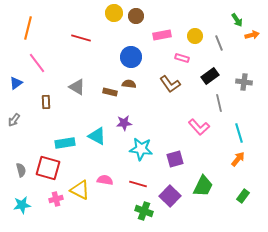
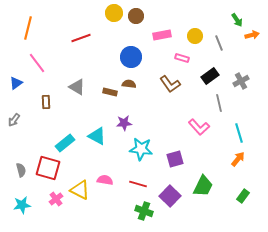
red line at (81, 38): rotated 36 degrees counterclockwise
gray cross at (244, 82): moved 3 px left, 1 px up; rotated 35 degrees counterclockwise
cyan rectangle at (65, 143): rotated 30 degrees counterclockwise
pink cross at (56, 199): rotated 24 degrees counterclockwise
